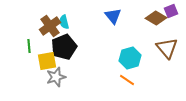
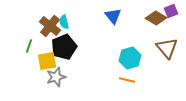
brown cross: rotated 15 degrees counterclockwise
green line: rotated 24 degrees clockwise
orange line: rotated 21 degrees counterclockwise
